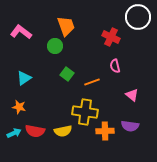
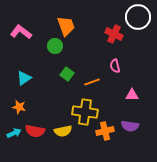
red cross: moved 3 px right, 3 px up
pink triangle: rotated 40 degrees counterclockwise
orange cross: rotated 12 degrees counterclockwise
